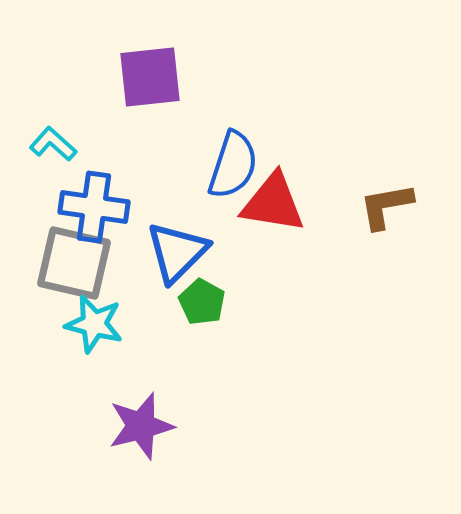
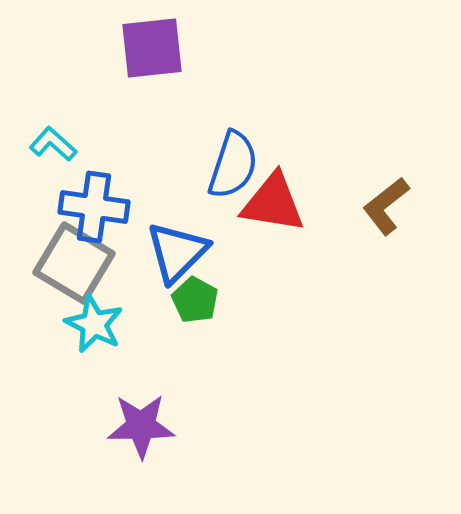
purple square: moved 2 px right, 29 px up
brown L-shape: rotated 28 degrees counterclockwise
gray square: rotated 18 degrees clockwise
green pentagon: moved 7 px left, 2 px up
cyan star: rotated 12 degrees clockwise
purple star: rotated 14 degrees clockwise
